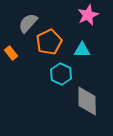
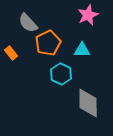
gray semicircle: rotated 85 degrees counterclockwise
orange pentagon: moved 1 px left, 1 px down
gray diamond: moved 1 px right, 2 px down
